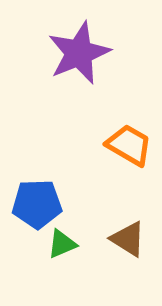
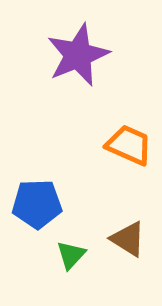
purple star: moved 1 px left, 2 px down
orange trapezoid: rotated 6 degrees counterclockwise
green triangle: moved 9 px right, 11 px down; rotated 24 degrees counterclockwise
